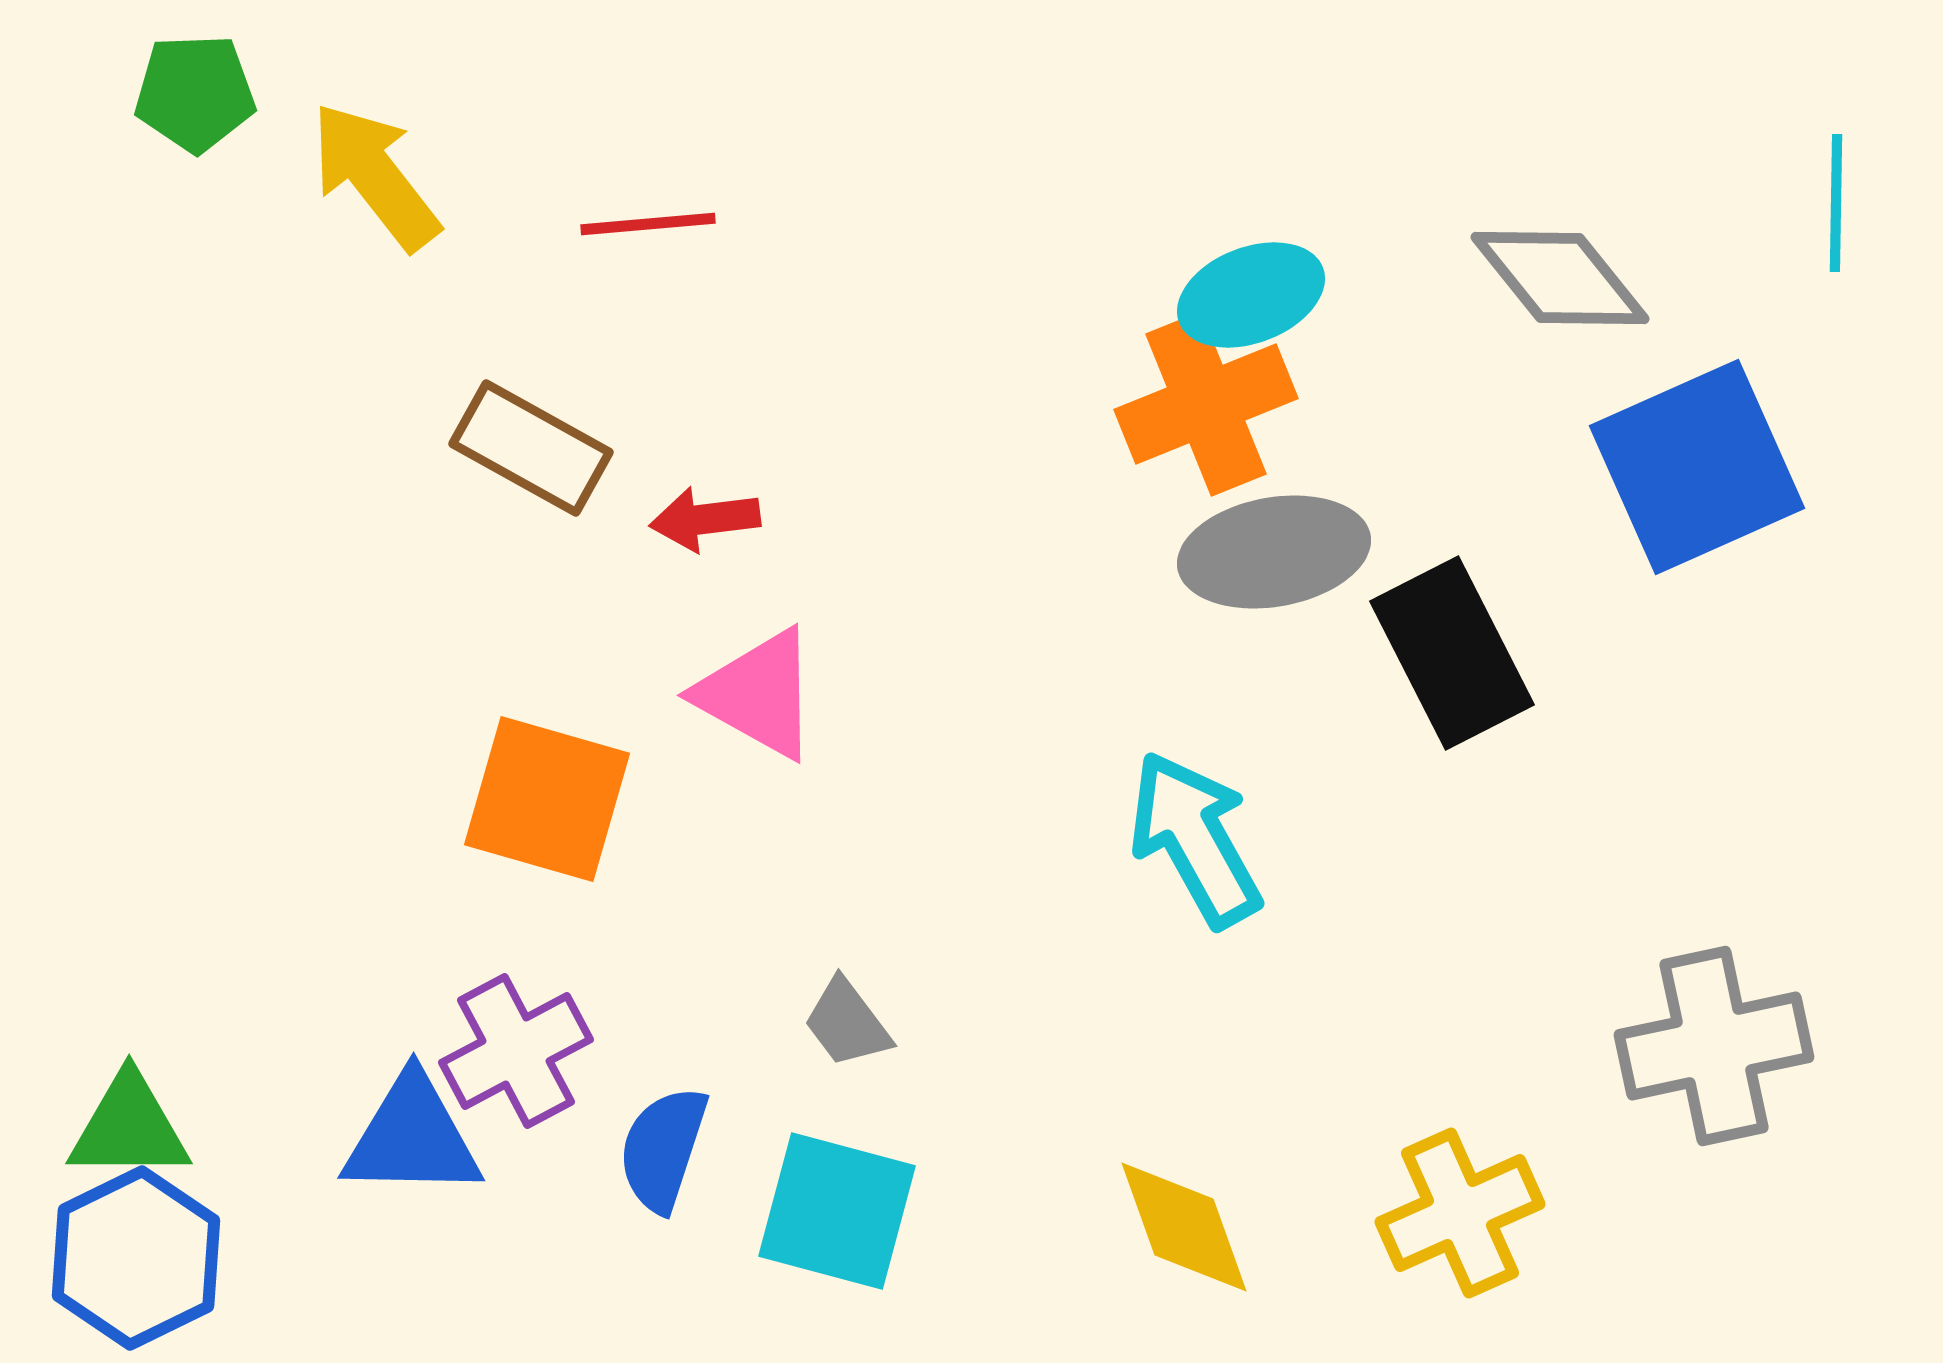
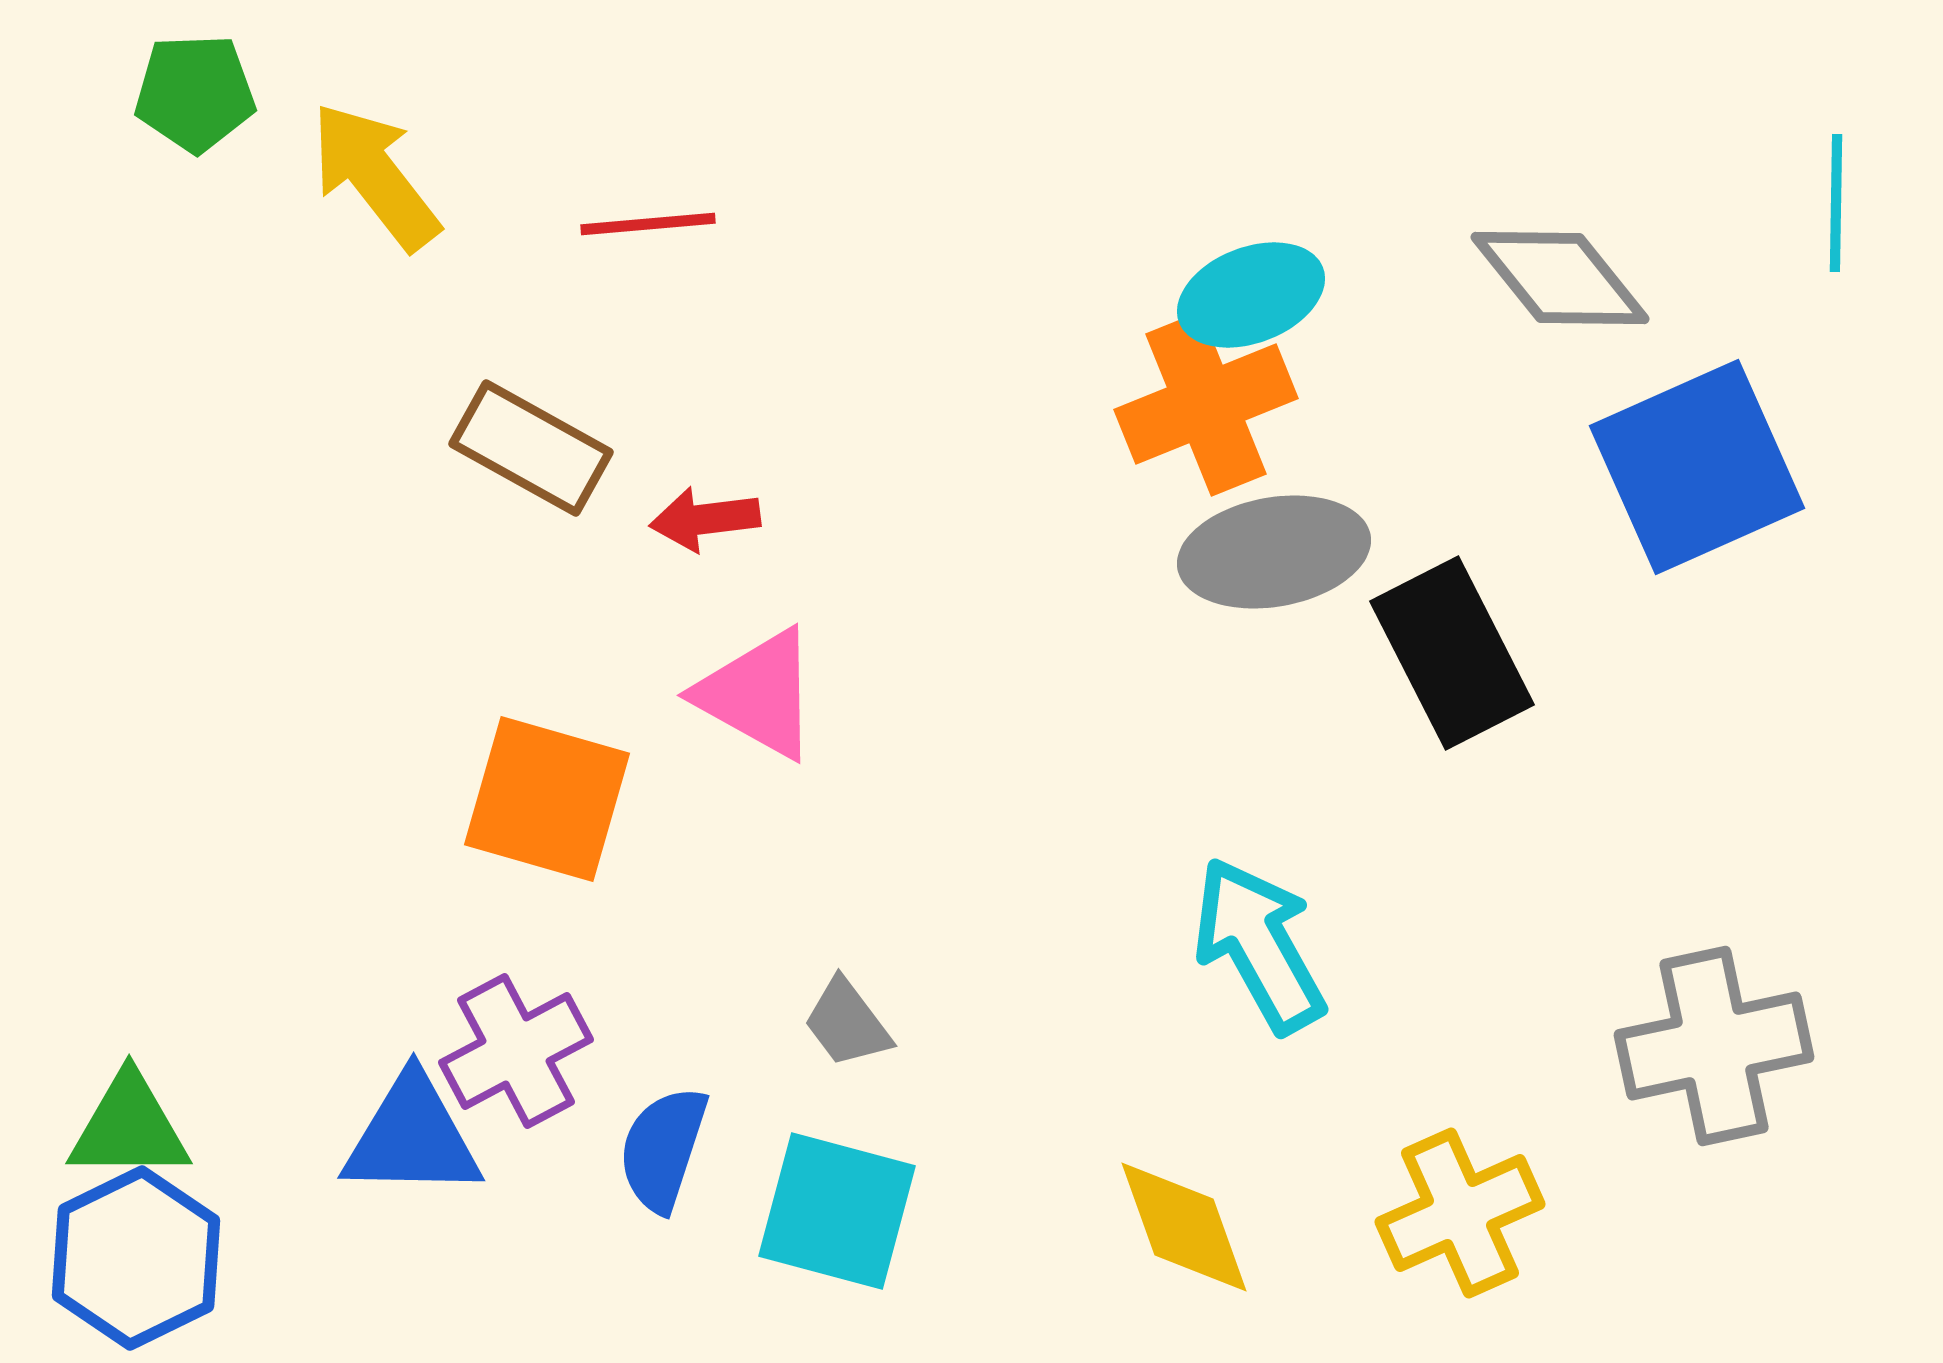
cyan arrow: moved 64 px right, 106 px down
